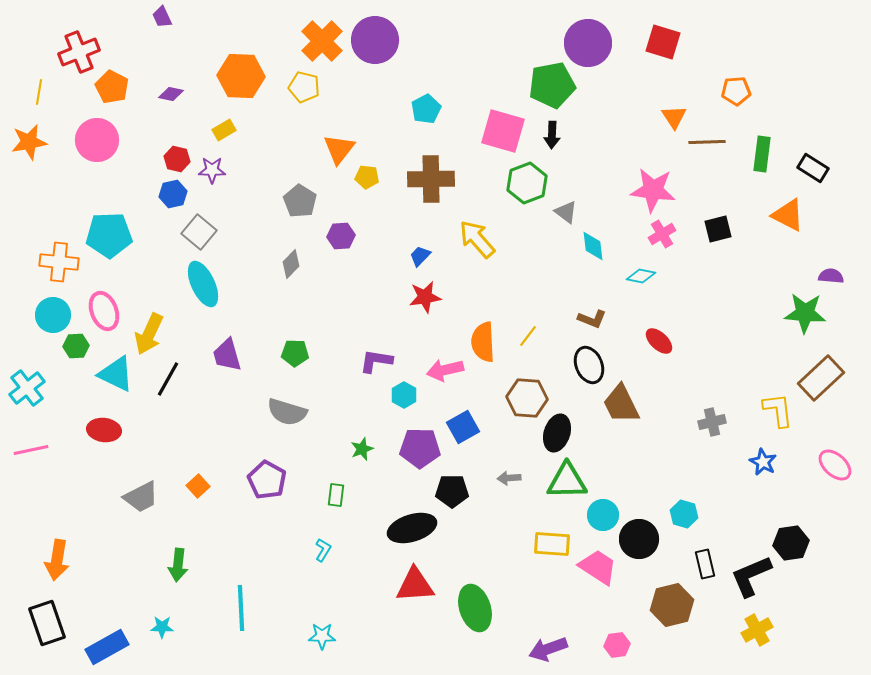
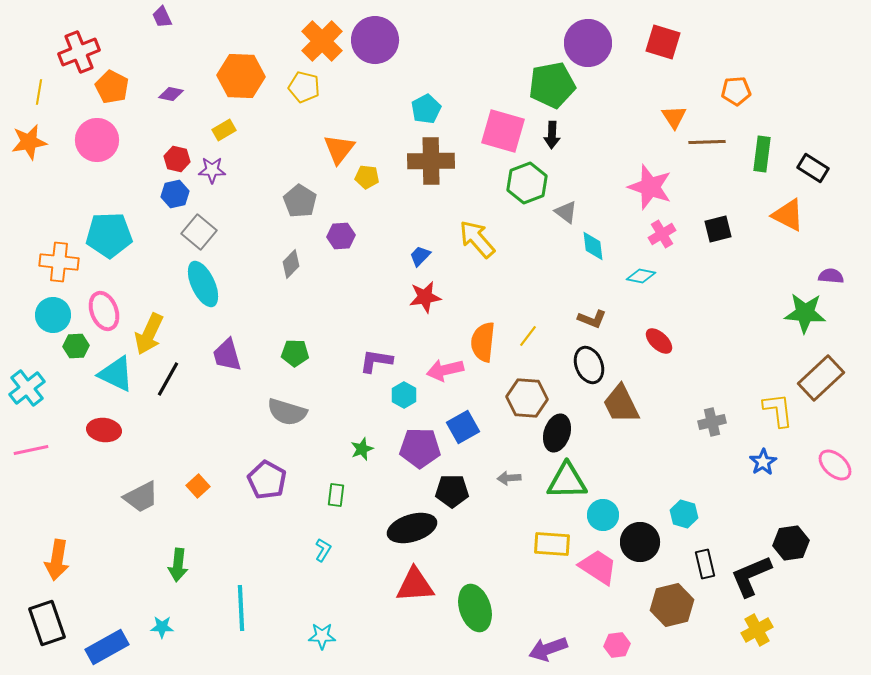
brown cross at (431, 179): moved 18 px up
pink star at (653, 190): moved 3 px left, 3 px up; rotated 12 degrees clockwise
blue hexagon at (173, 194): moved 2 px right
orange semicircle at (483, 342): rotated 9 degrees clockwise
blue star at (763, 462): rotated 12 degrees clockwise
black circle at (639, 539): moved 1 px right, 3 px down
